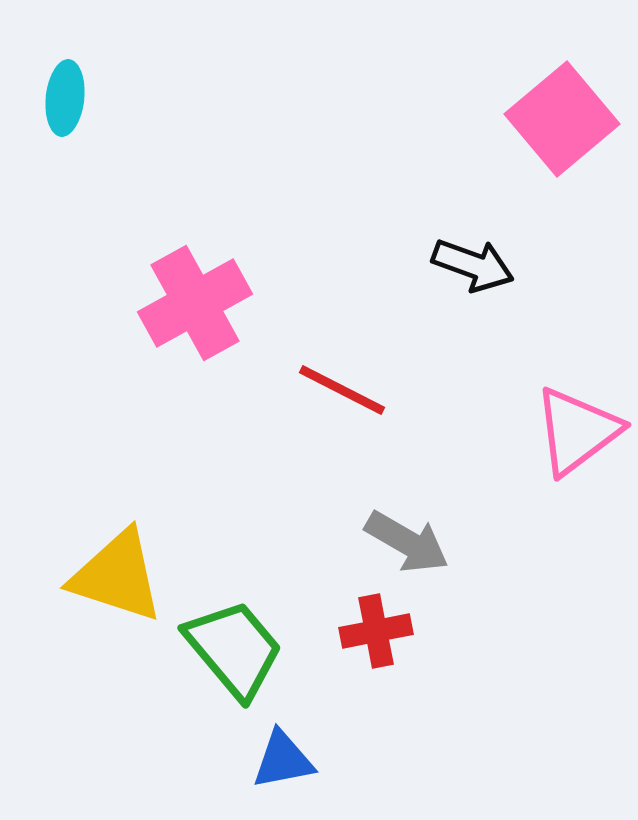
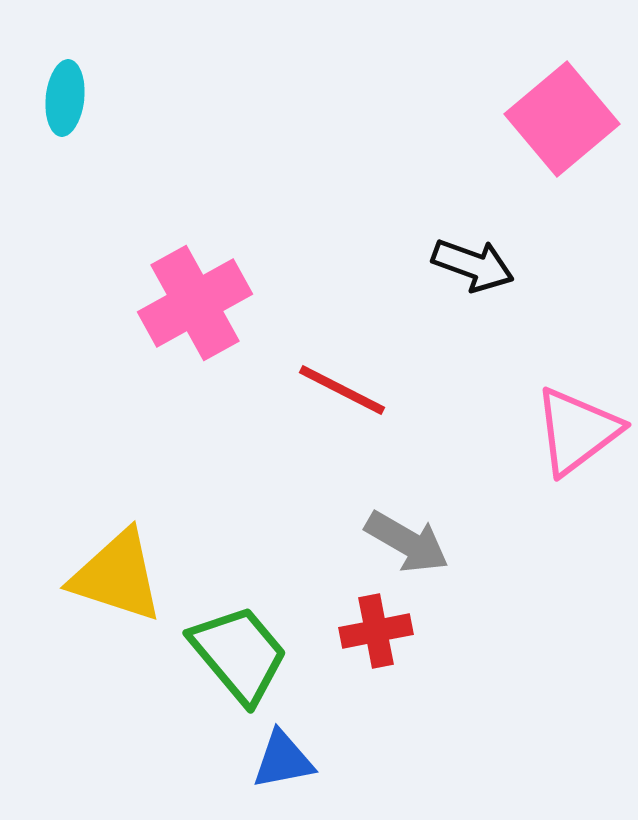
green trapezoid: moved 5 px right, 5 px down
